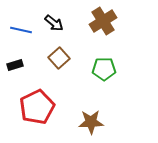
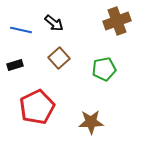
brown cross: moved 14 px right; rotated 12 degrees clockwise
green pentagon: rotated 10 degrees counterclockwise
